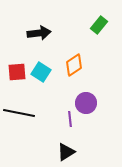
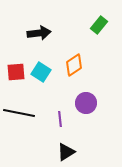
red square: moved 1 px left
purple line: moved 10 px left
